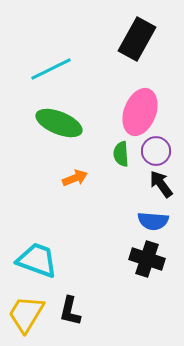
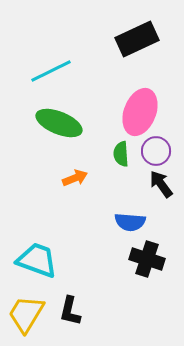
black rectangle: rotated 36 degrees clockwise
cyan line: moved 2 px down
blue semicircle: moved 23 px left, 1 px down
